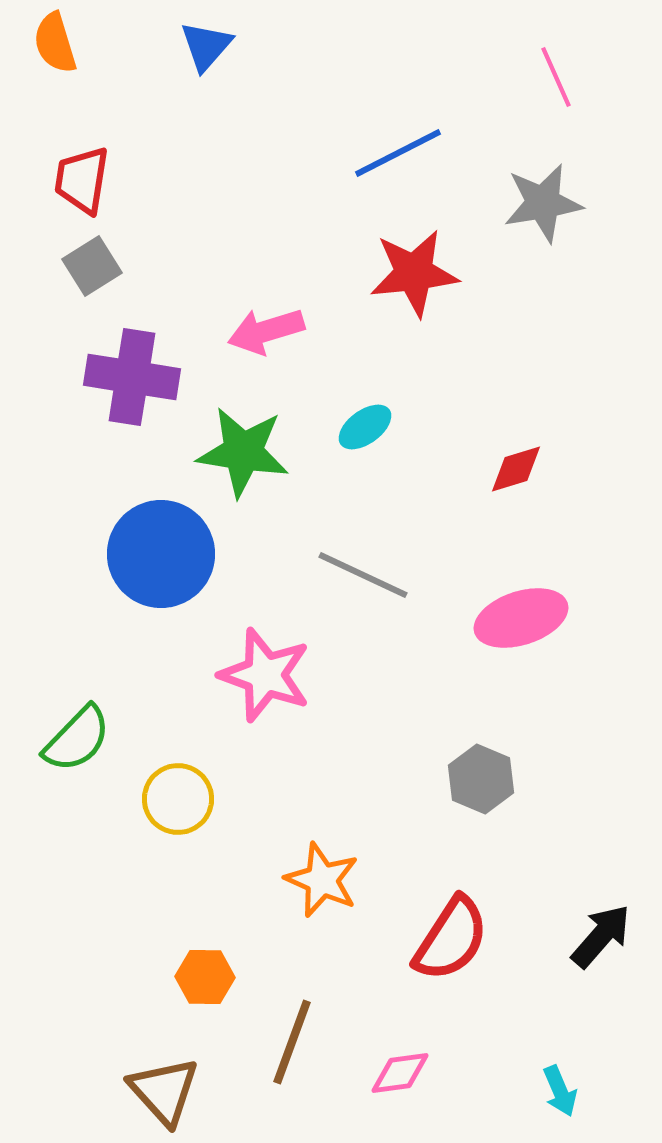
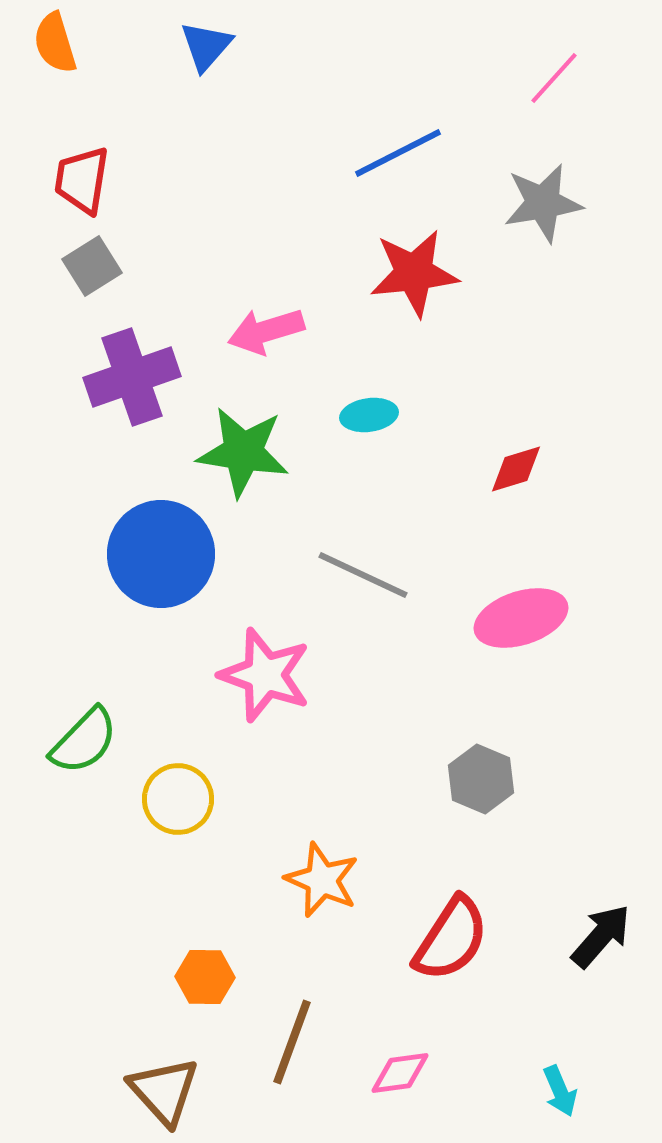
pink line: moved 2 px left, 1 px down; rotated 66 degrees clockwise
purple cross: rotated 28 degrees counterclockwise
cyan ellipse: moved 4 px right, 12 px up; rotated 28 degrees clockwise
green semicircle: moved 7 px right, 2 px down
